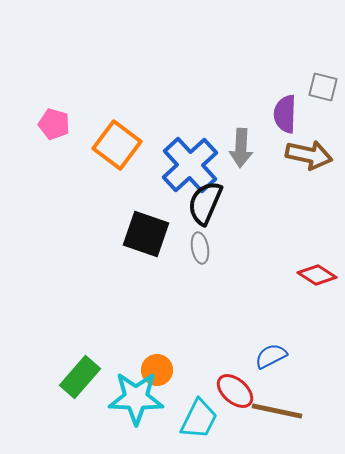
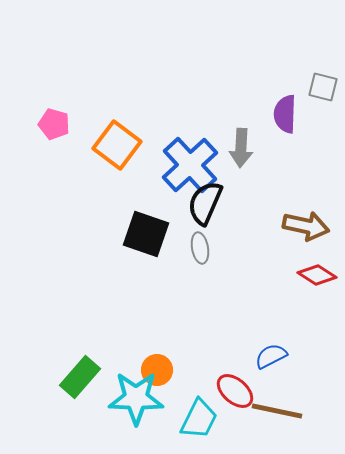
brown arrow: moved 3 px left, 71 px down
